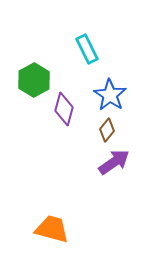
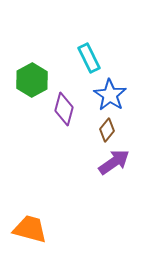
cyan rectangle: moved 2 px right, 9 px down
green hexagon: moved 2 px left
orange trapezoid: moved 22 px left
